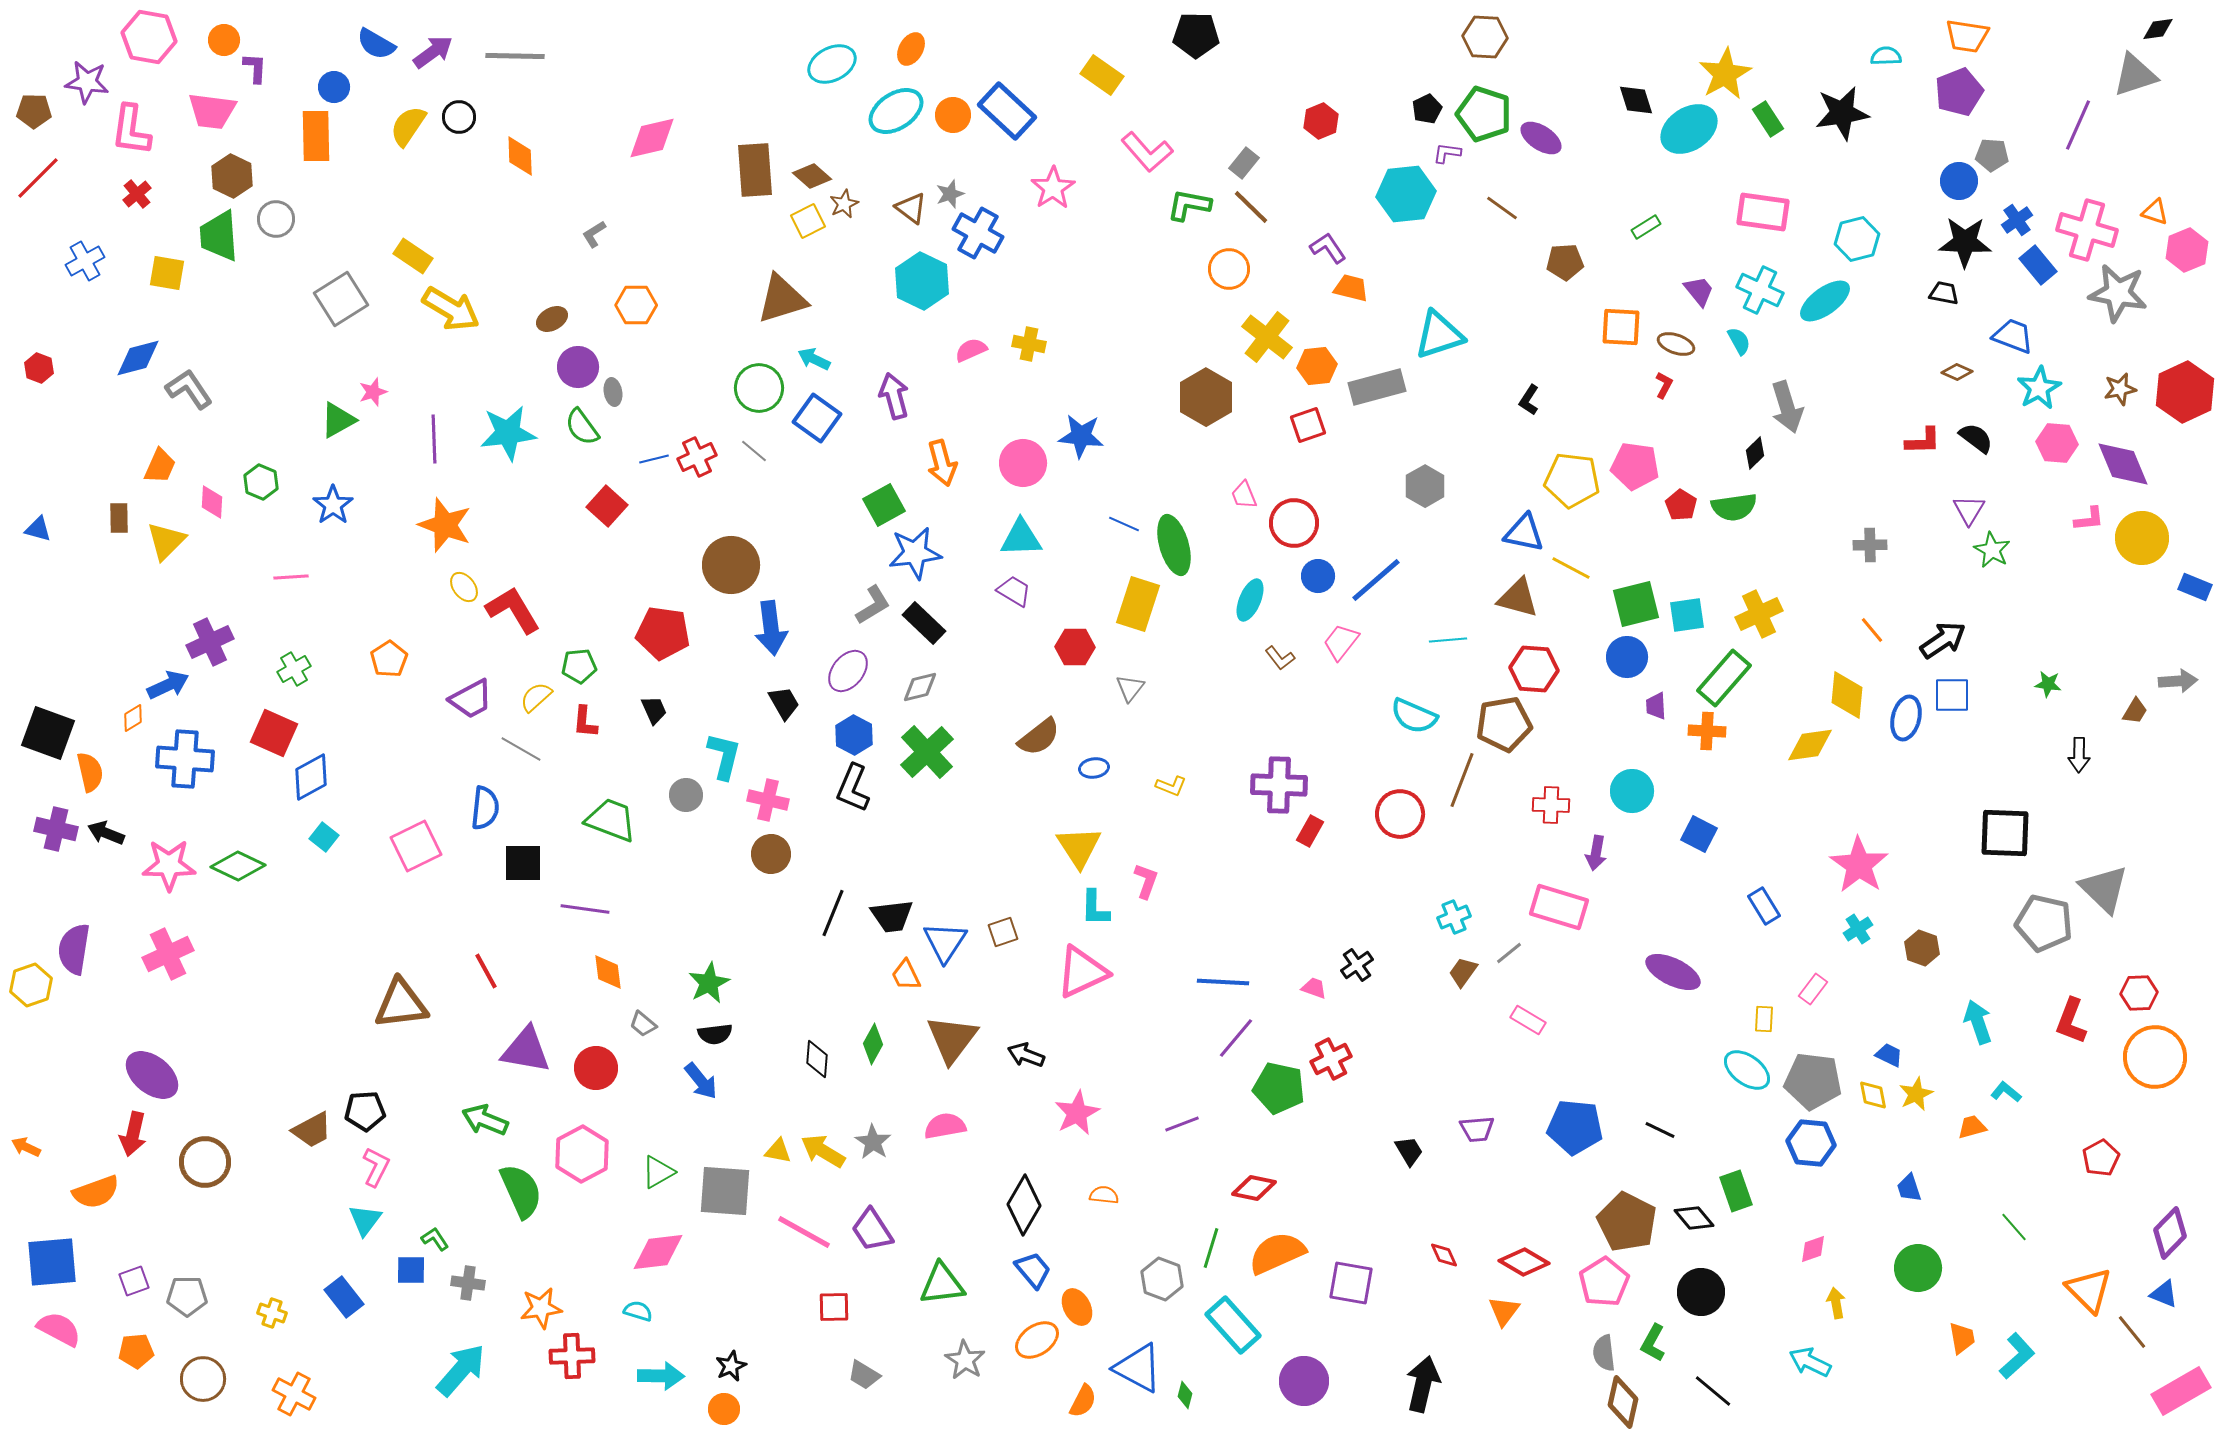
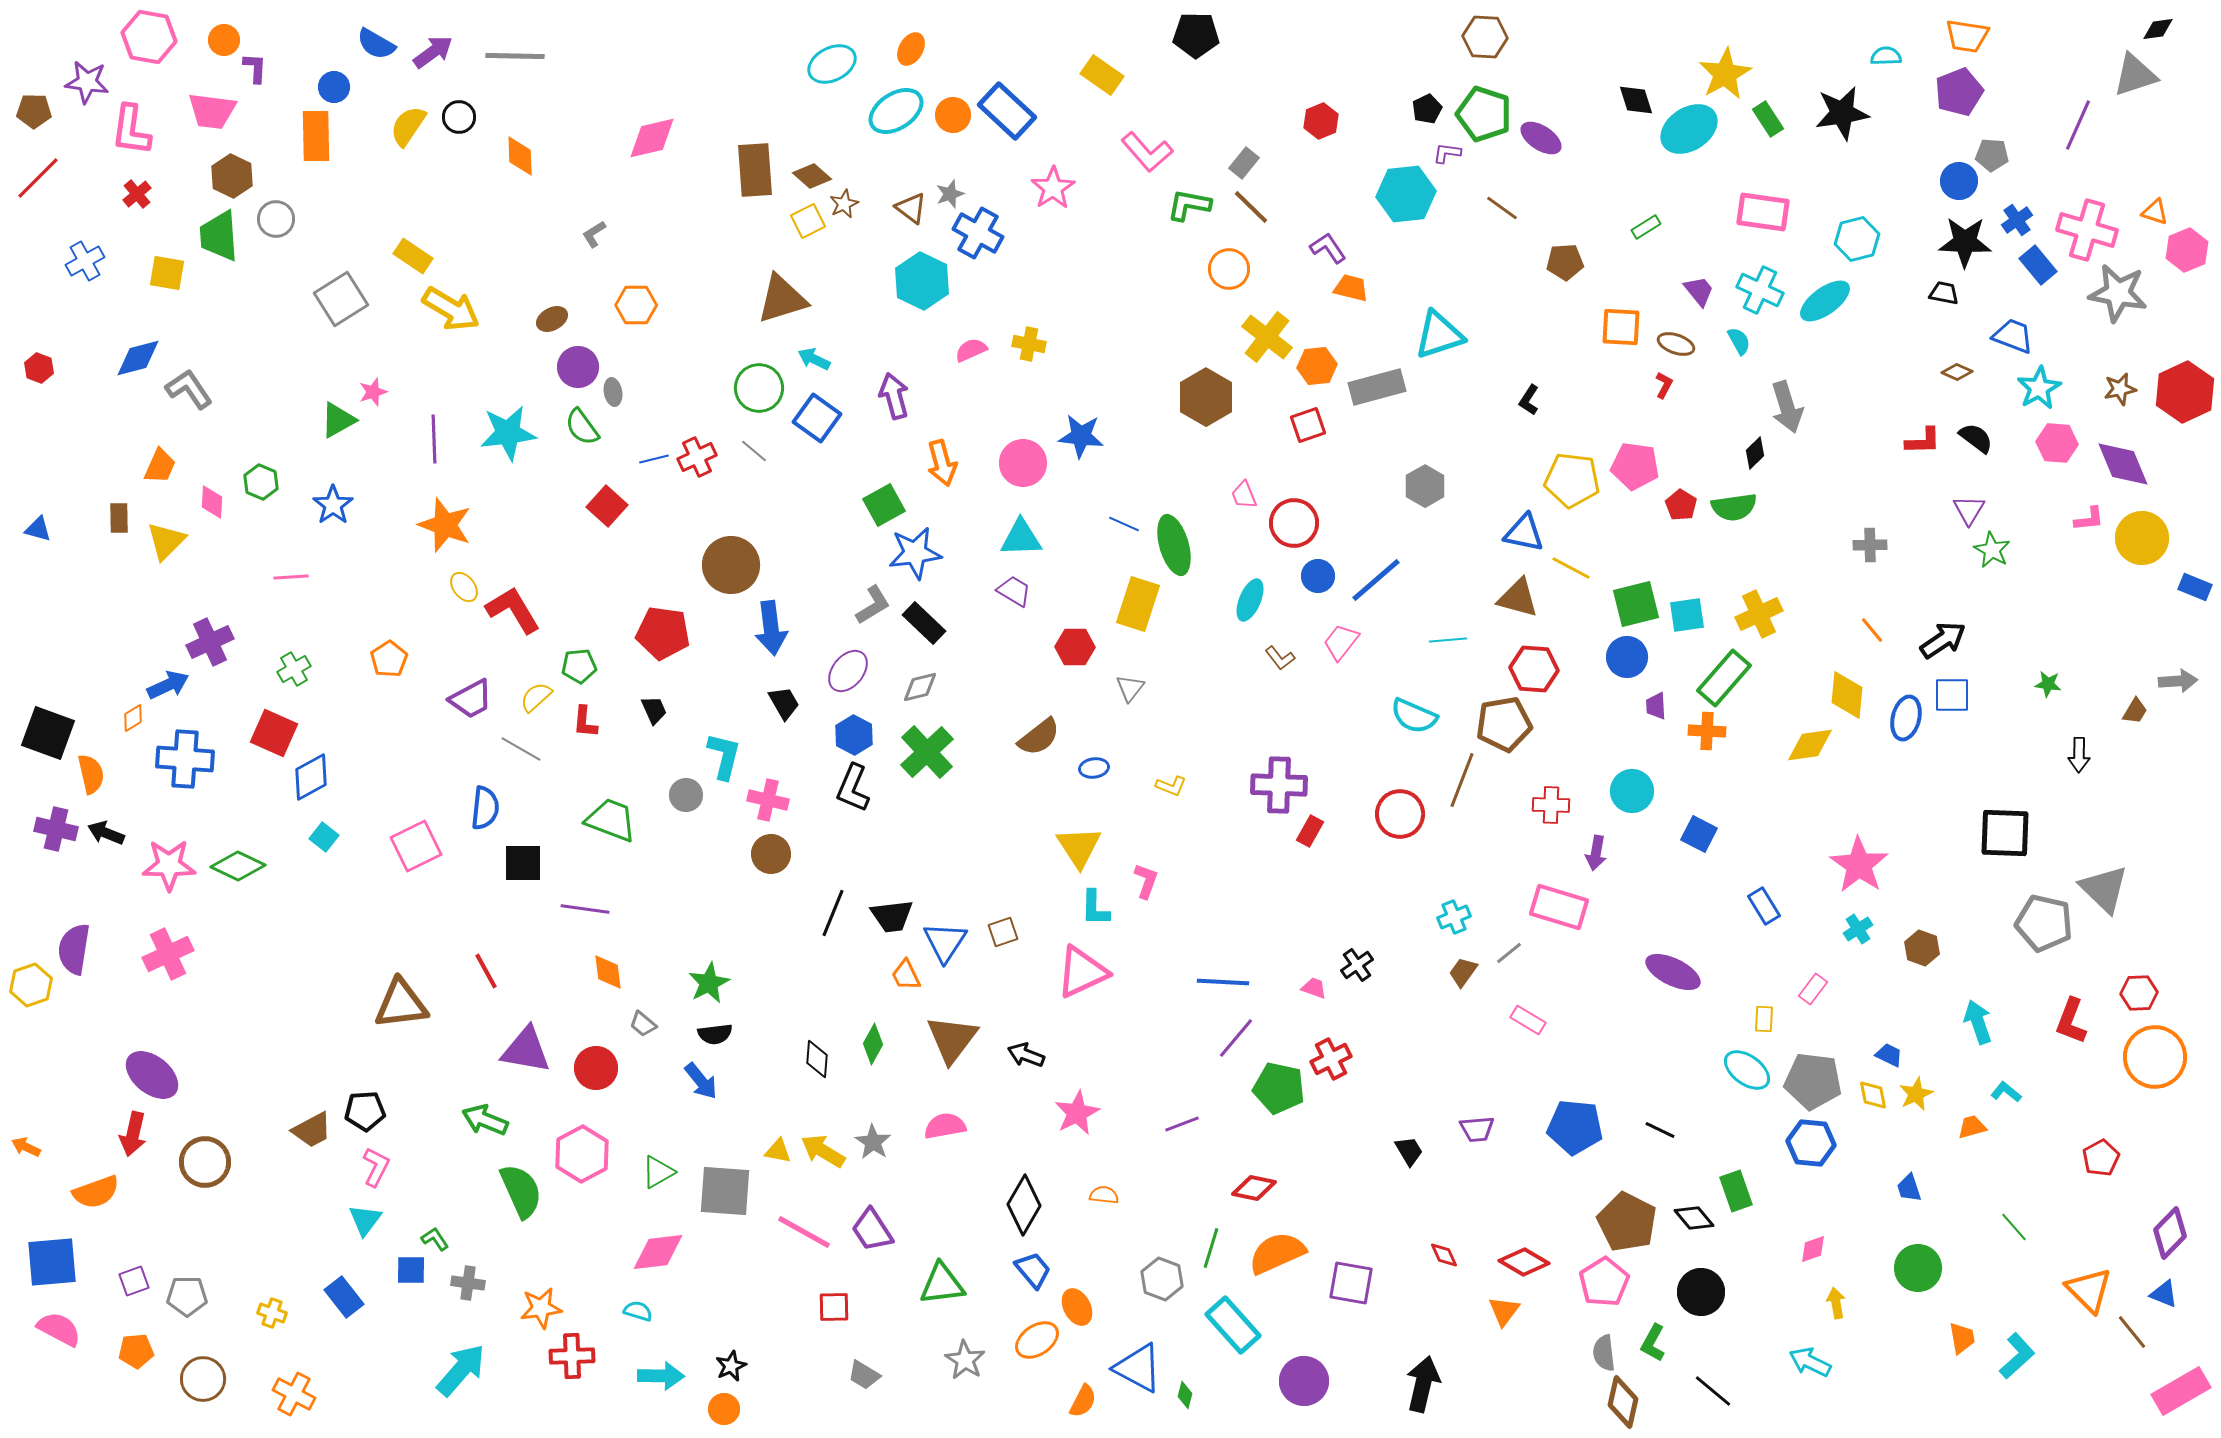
orange semicircle at (90, 772): moved 1 px right, 2 px down
